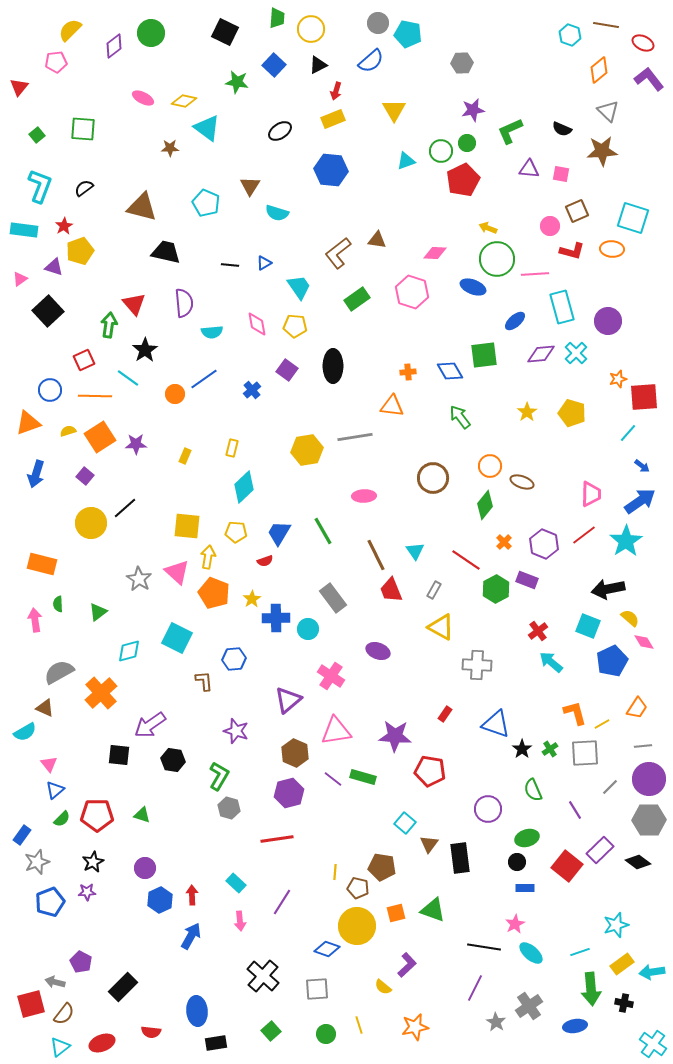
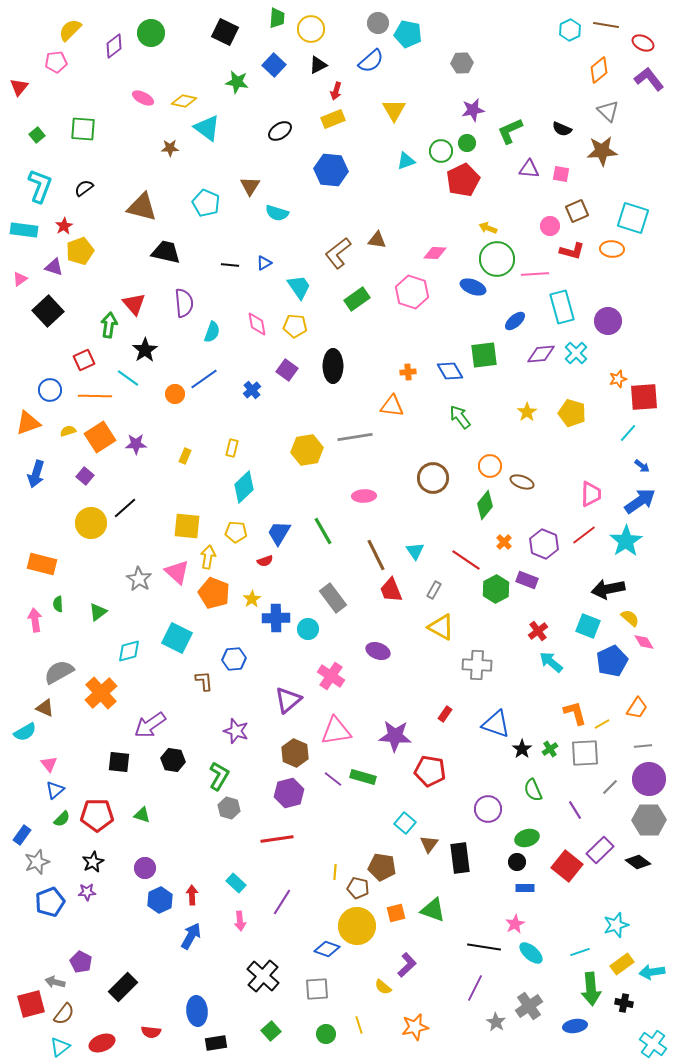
cyan hexagon at (570, 35): moved 5 px up; rotated 15 degrees clockwise
cyan semicircle at (212, 332): rotated 65 degrees counterclockwise
black square at (119, 755): moved 7 px down
